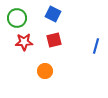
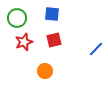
blue square: moved 1 px left; rotated 21 degrees counterclockwise
red star: rotated 18 degrees counterclockwise
blue line: moved 3 px down; rotated 28 degrees clockwise
